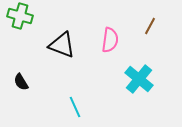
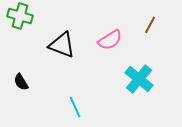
brown line: moved 1 px up
pink semicircle: rotated 50 degrees clockwise
